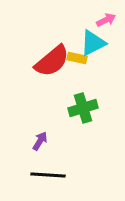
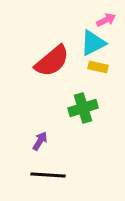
yellow rectangle: moved 21 px right, 9 px down
